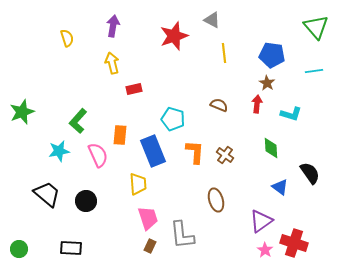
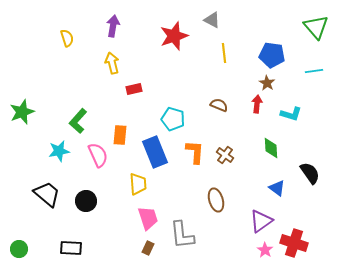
blue rectangle: moved 2 px right, 1 px down
blue triangle: moved 3 px left, 1 px down
brown rectangle: moved 2 px left, 2 px down
